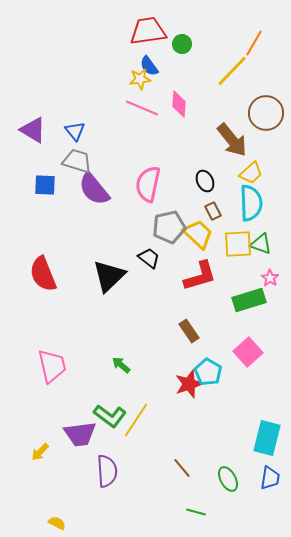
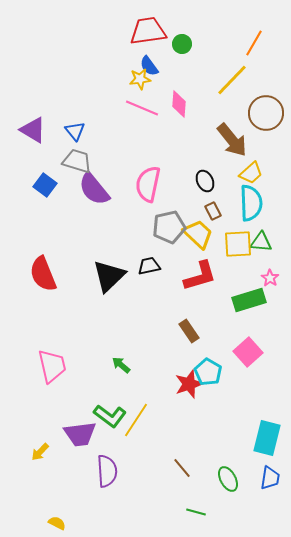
yellow line at (232, 71): moved 9 px down
blue square at (45, 185): rotated 35 degrees clockwise
green triangle at (261, 244): moved 2 px up; rotated 15 degrees counterclockwise
black trapezoid at (149, 258): moved 8 px down; rotated 50 degrees counterclockwise
